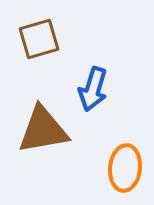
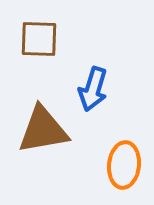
brown square: rotated 18 degrees clockwise
orange ellipse: moved 1 px left, 3 px up
